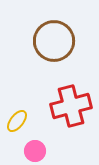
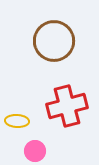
red cross: moved 4 px left
yellow ellipse: rotated 55 degrees clockwise
